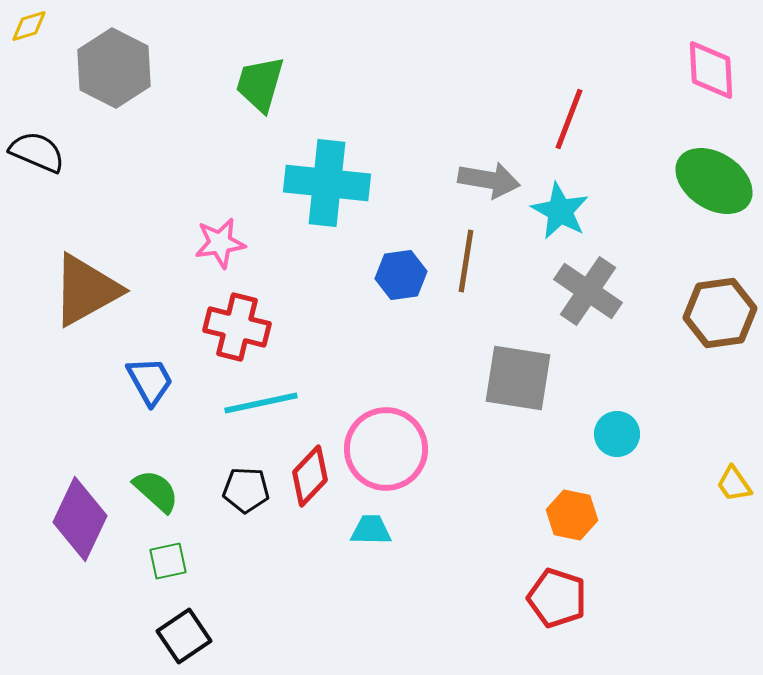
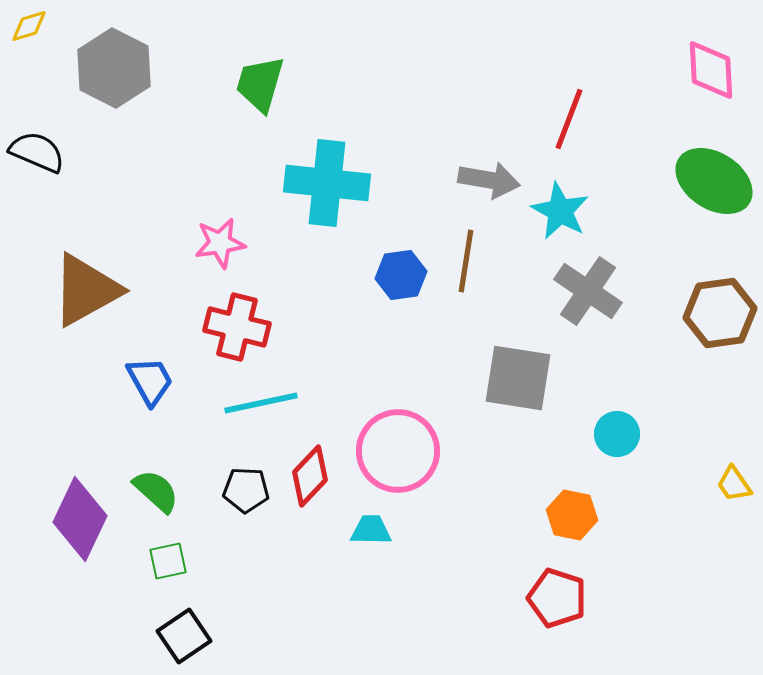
pink circle: moved 12 px right, 2 px down
